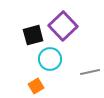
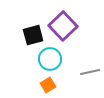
orange square: moved 12 px right, 1 px up
